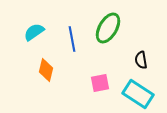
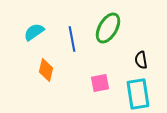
cyan rectangle: rotated 48 degrees clockwise
